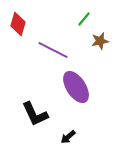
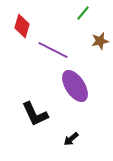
green line: moved 1 px left, 6 px up
red diamond: moved 4 px right, 2 px down
purple ellipse: moved 1 px left, 1 px up
black arrow: moved 3 px right, 2 px down
